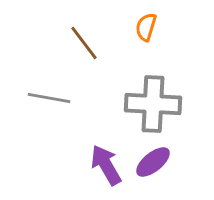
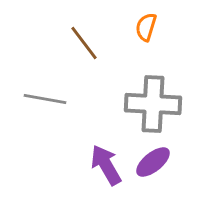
gray line: moved 4 px left, 1 px down
